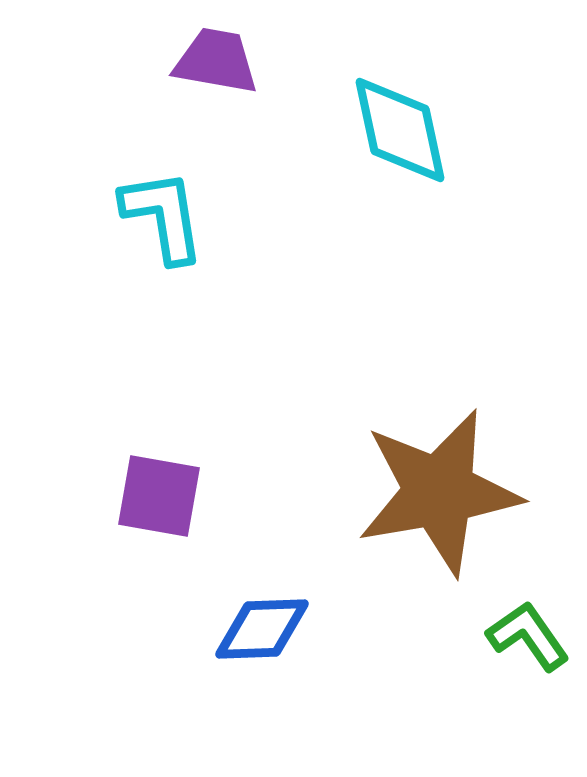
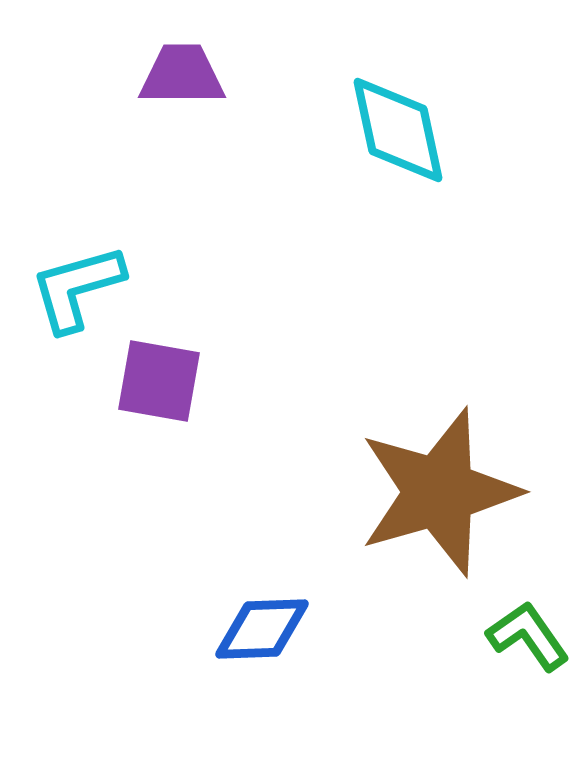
purple trapezoid: moved 34 px left, 14 px down; rotated 10 degrees counterclockwise
cyan diamond: moved 2 px left
cyan L-shape: moved 86 px left, 72 px down; rotated 97 degrees counterclockwise
brown star: rotated 6 degrees counterclockwise
purple square: moved 115 px up
